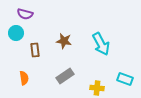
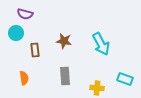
gray rectangle: rotated 60 degrees counterclockwise
